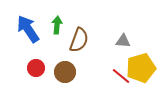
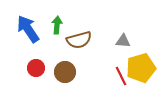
brown semicircle: rotated 55 degrees clockwise
red line: rotated 24 degrees clockwise
